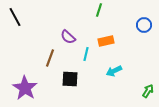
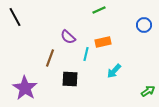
green line: rotated 48 degrees clockwise
orange rectangle: moved 3 px left, 1 px down
cyan arrow: rotated 21 degrees counterclockwise
green arrow: rotated 24 degrees clockwise
